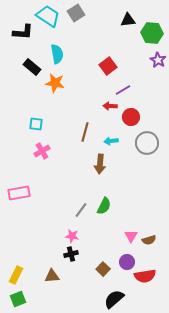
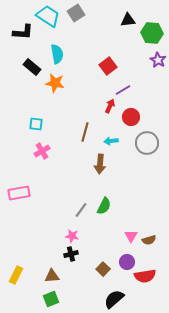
red arrow: rotated 112 degrees clockwise
green square: moved 33 px right
